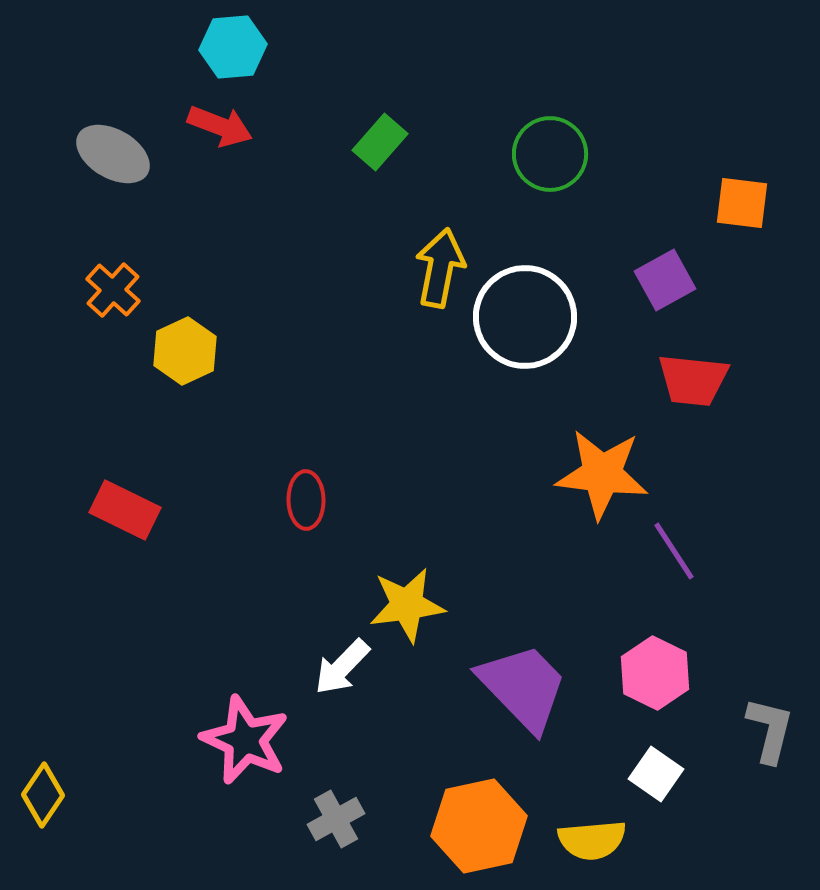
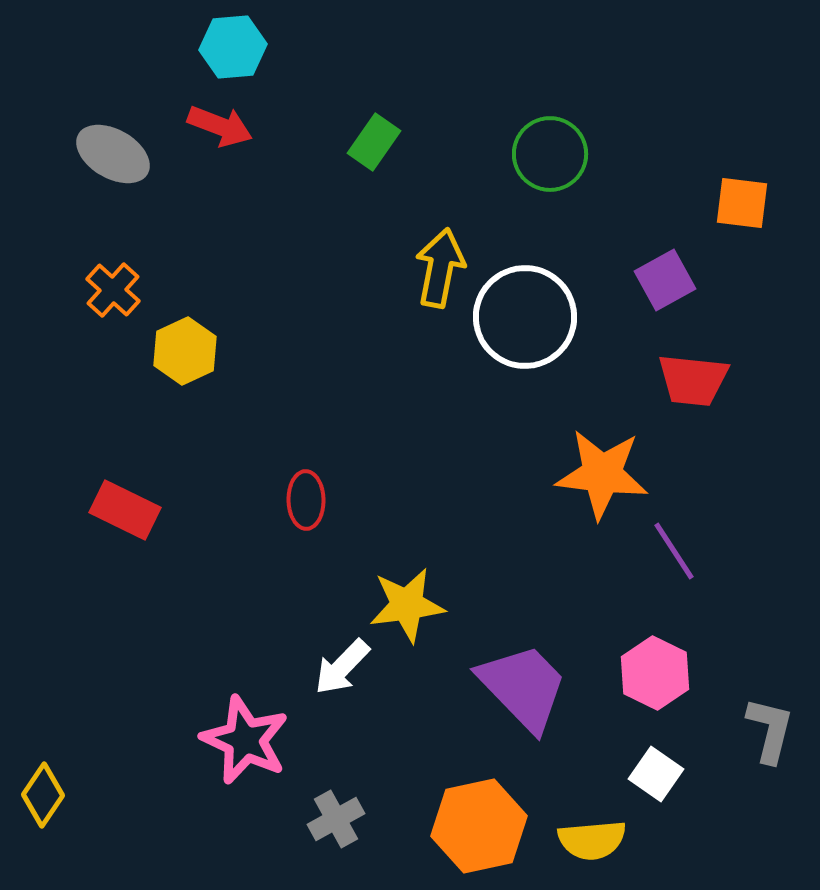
green rectangle: moved 6 px left; rotated 6 degrees counterclockwise
